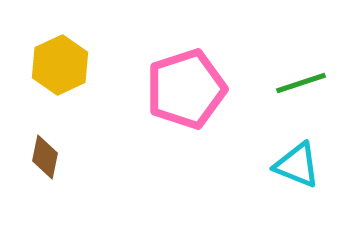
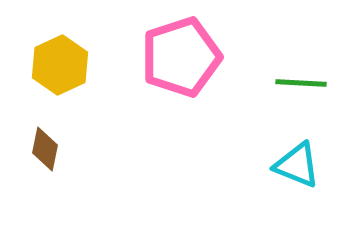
green line: rotated 21 degrees clockwise
pink pentagon: moved 5 px left, 32 px up
brown diamond: moved 8 px up
